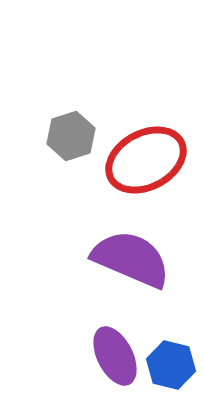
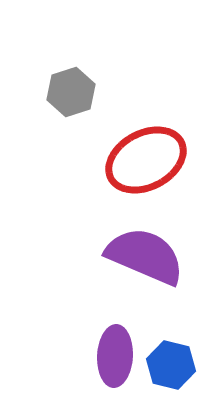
gray hexagon: moved 44 px up
purple semicircle: moved 14 px right, 3 px up
purple ellipse: rotated 30 degrees clockwise
